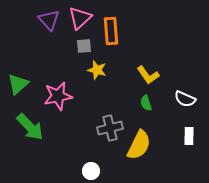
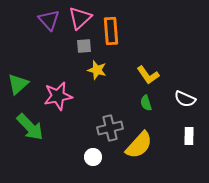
yellow semicircle: rotated 16 degrees clockwise
white circle: moved 2 px right, 14 px up
